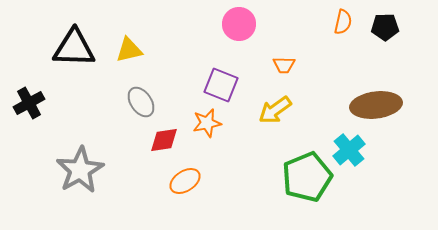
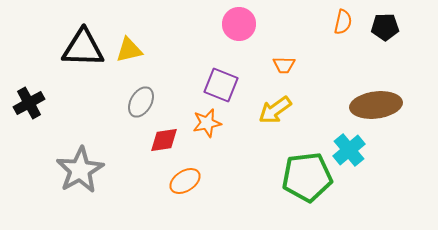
black triangle: moved 9 px right
gray ellipse: rotated 64 degrees clockwise
green pentagon: rotated 15 degrees clockwise
